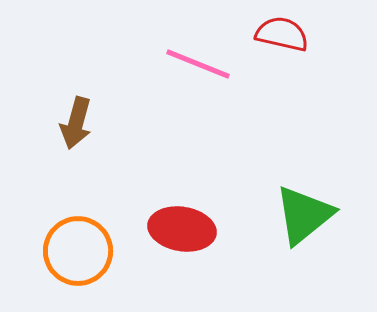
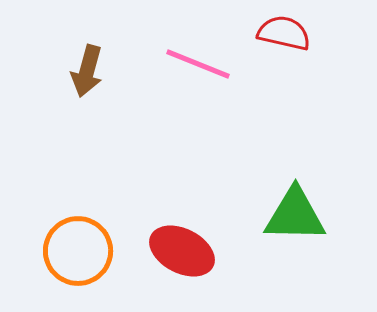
red semicircle: moved 2 px right, 1 px up
brown arrow: moved 11 px right, 52 px up
green triangle: moved 9 px left; rotated 40 degrees clockwise
red ellipse: moved 22 px down; rotated 18 degrees clockwise
